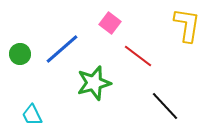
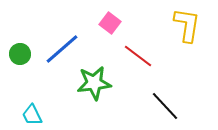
green star: rotated 8 degrees clockwise
